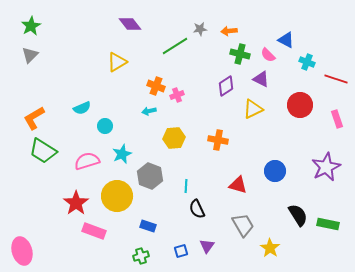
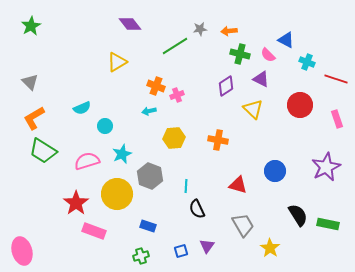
gray triangle at (30, 55): moved 27 px down; rotated 30 degrees counterclockwise
yellow triangle at (253, 109): rotated 50 degrees counterclockwise
yellow circle at (117, 196): moved 2 px up
